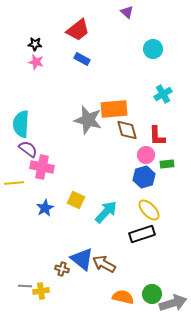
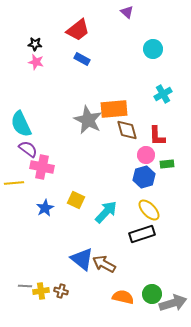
gray star: rotated 12 degrees clockwise
cyan semicircle: rotated 28 degrees counterclockwise
brown cross: moved 1 px left, 22 px down
